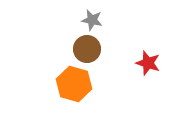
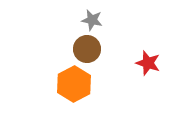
orange hexagon: rotated 16 degrees clockwise
